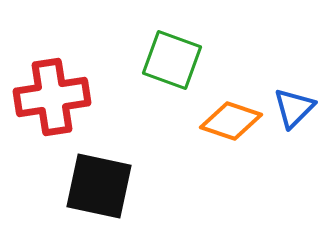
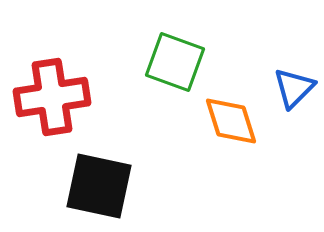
green square: moved 3 px right, 2 px down
blue triangle: moved 20 px up
orange diamond: rotated 54 degrees clockwise
